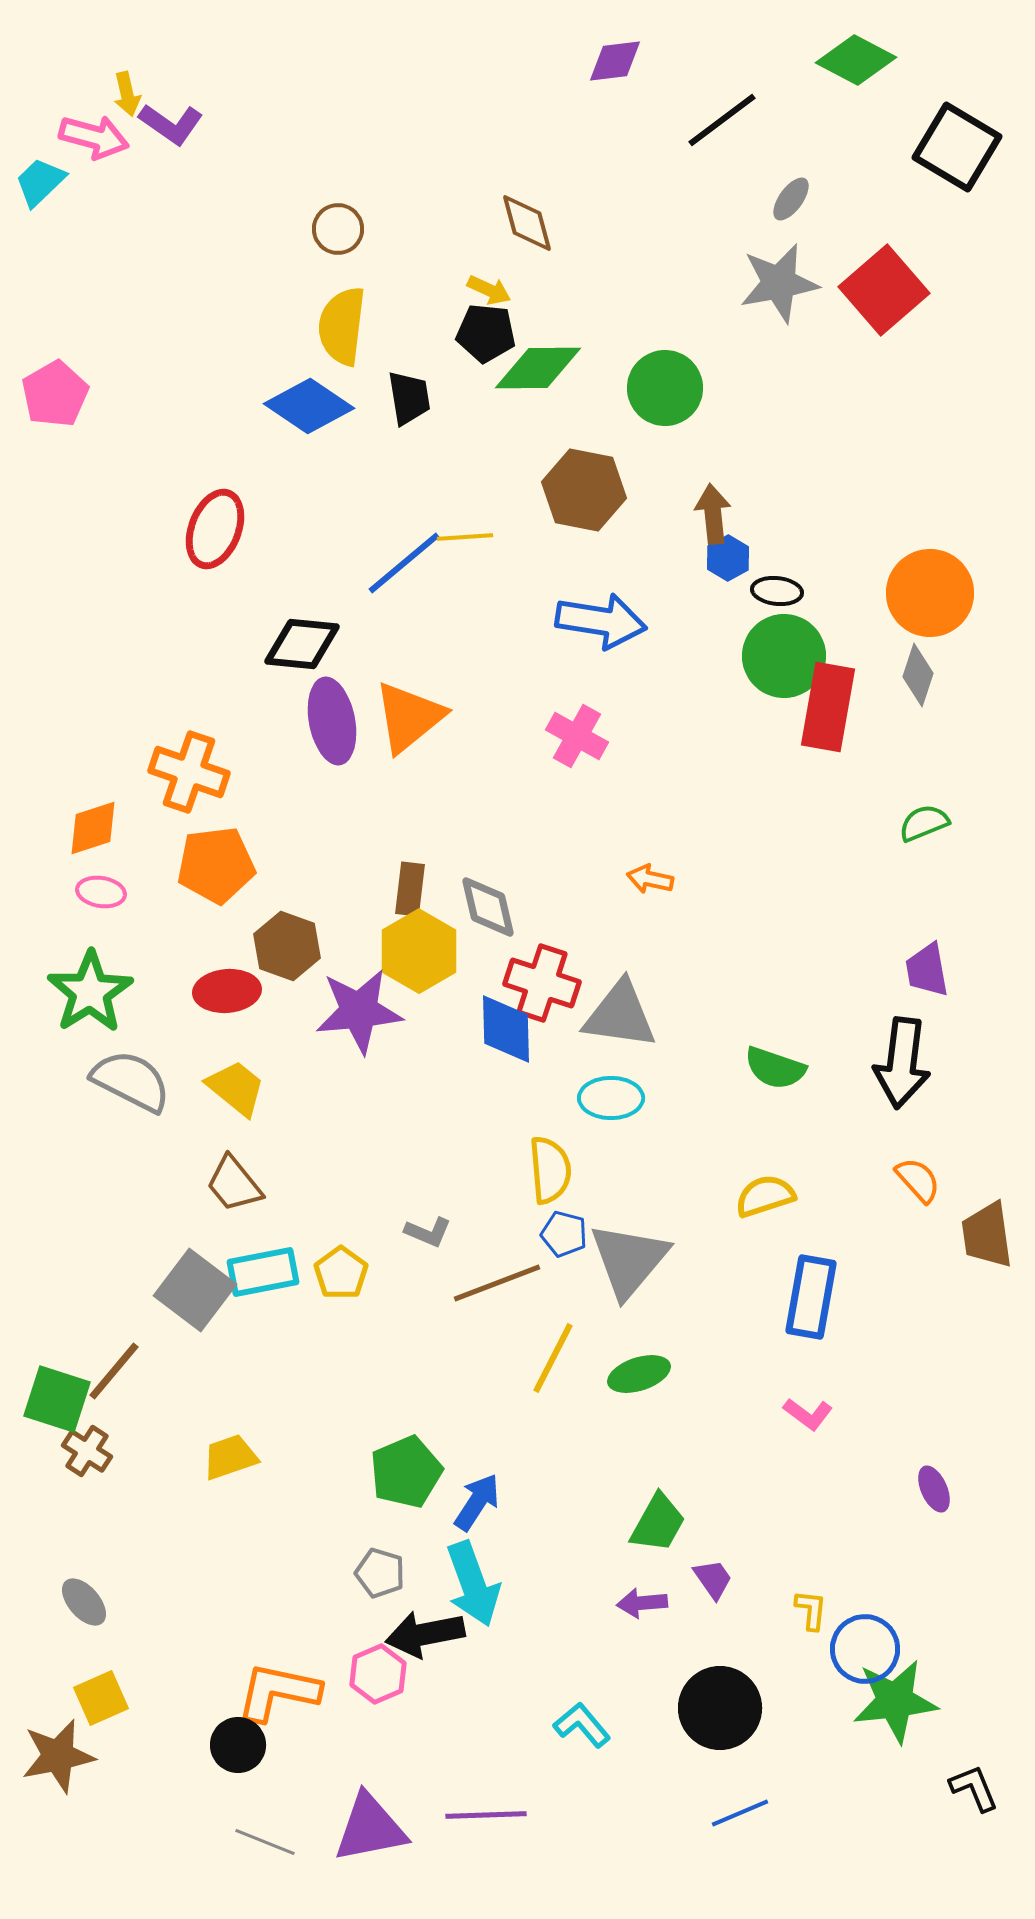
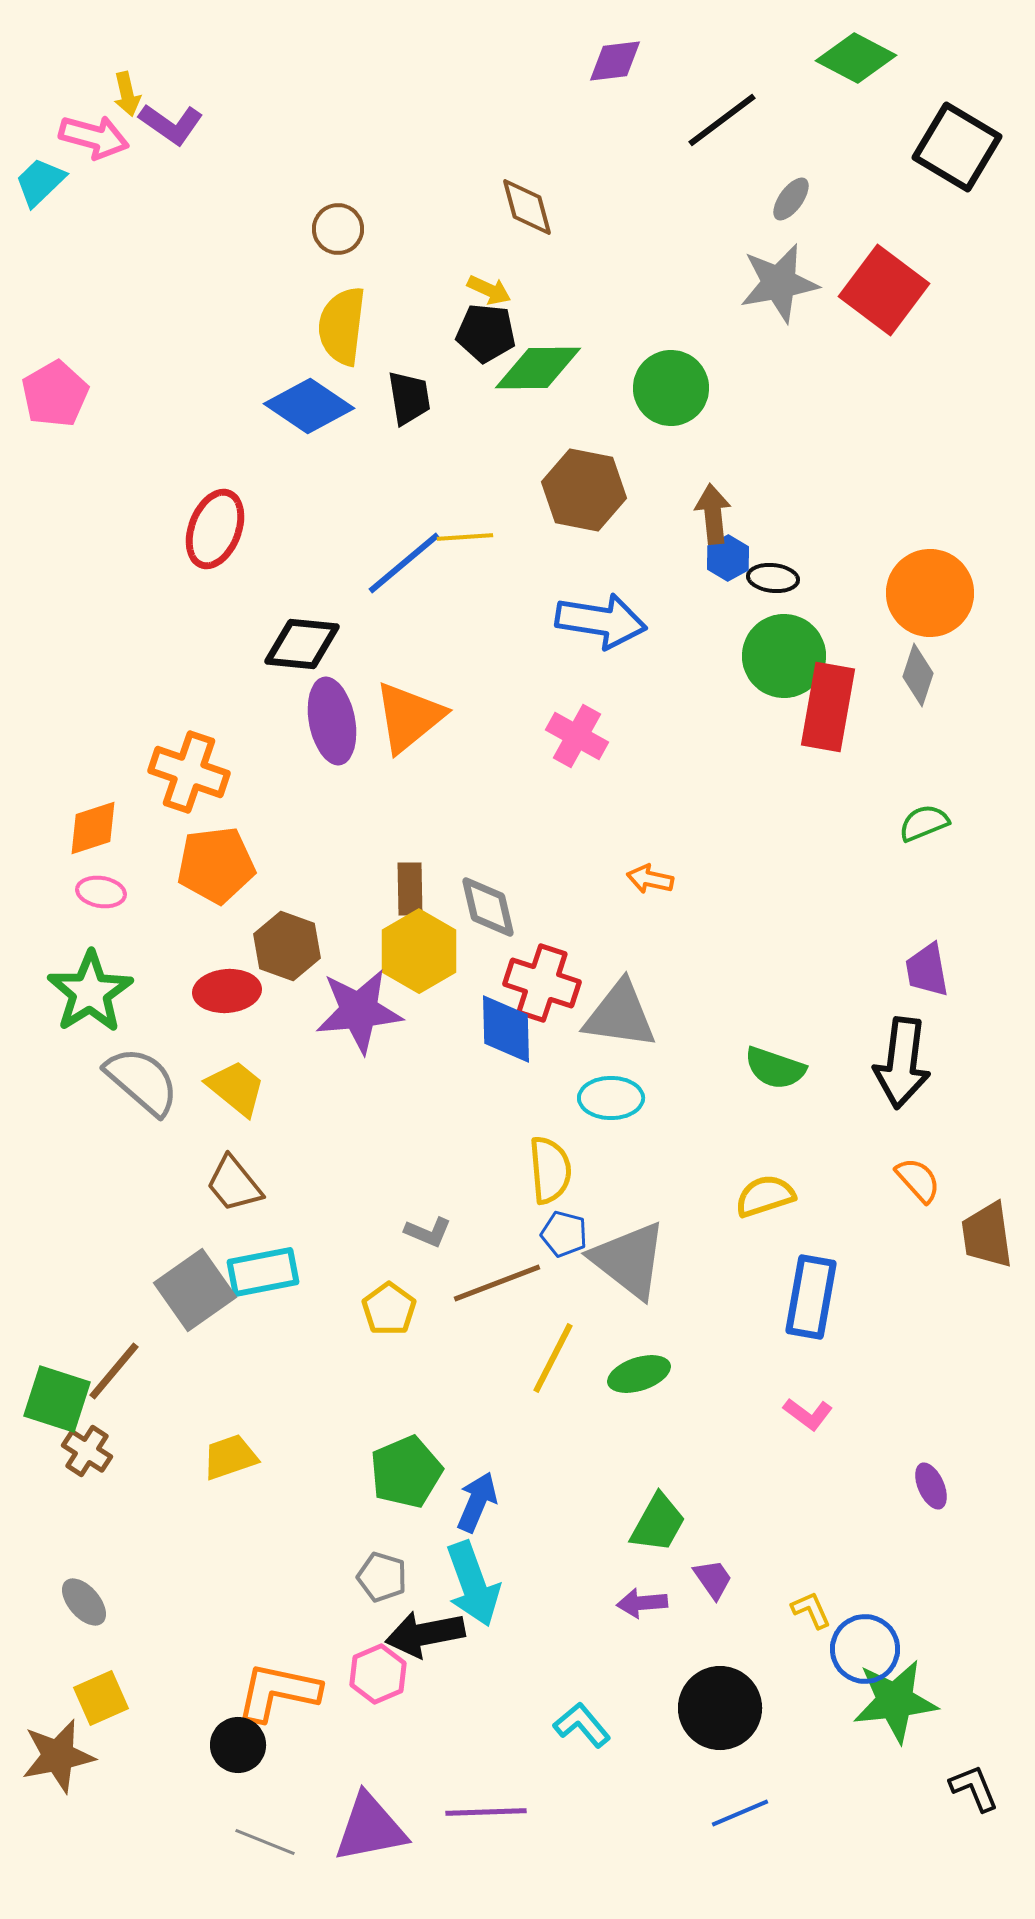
green diamond at (856, 60): moved 2 px up
brown diamond at (527, 223): moved 16 px up
red square at (884, 290): rotated 12 degrees counterclockwise
green circle at (665, 388): moved 6 px right
black ellipse at (777, 591): moved 4 px left, 13 px up
brown rectangle at (410, 889): rotated 8 degrees counterclockwise
gray semicircle at (131, 1081): moved 11 px right; rotated 14 degrees clockwise
gray triangle at (629, 1260): rotated 32 degrees counterclockwise
yellow pentagon at (341, 1273): moved 48 px right, 36 px down
gray square at (195, 1290): rotated 18 degrees clockwise
purple ellipse at (934, 1489): moved 3 px left, 3 px up
blue arrow at (477, 1502): rotated 10 degrees counterclockwise
gray pentagon at (380, 1573): moved 2 px right, 4 px down
yellow L-shape at (811, 1610): rotated 30 degrees counterclockwise
purple line at (486, 1815): moved 3 px up
